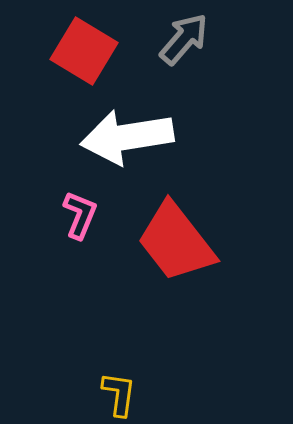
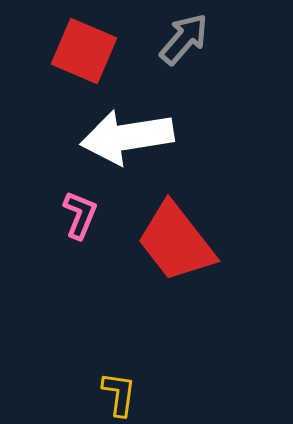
red square: rotated 8 degrees counterclockwise
